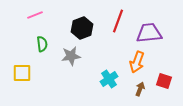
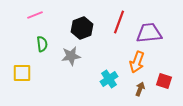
red line: moved 1 px right, 1 px down
